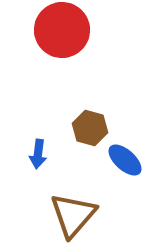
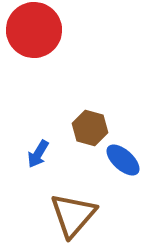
red circle: moved 28 px left
blue arrow: rotated 24 degrees clockwise
blue ellipse: moved 2 px left
